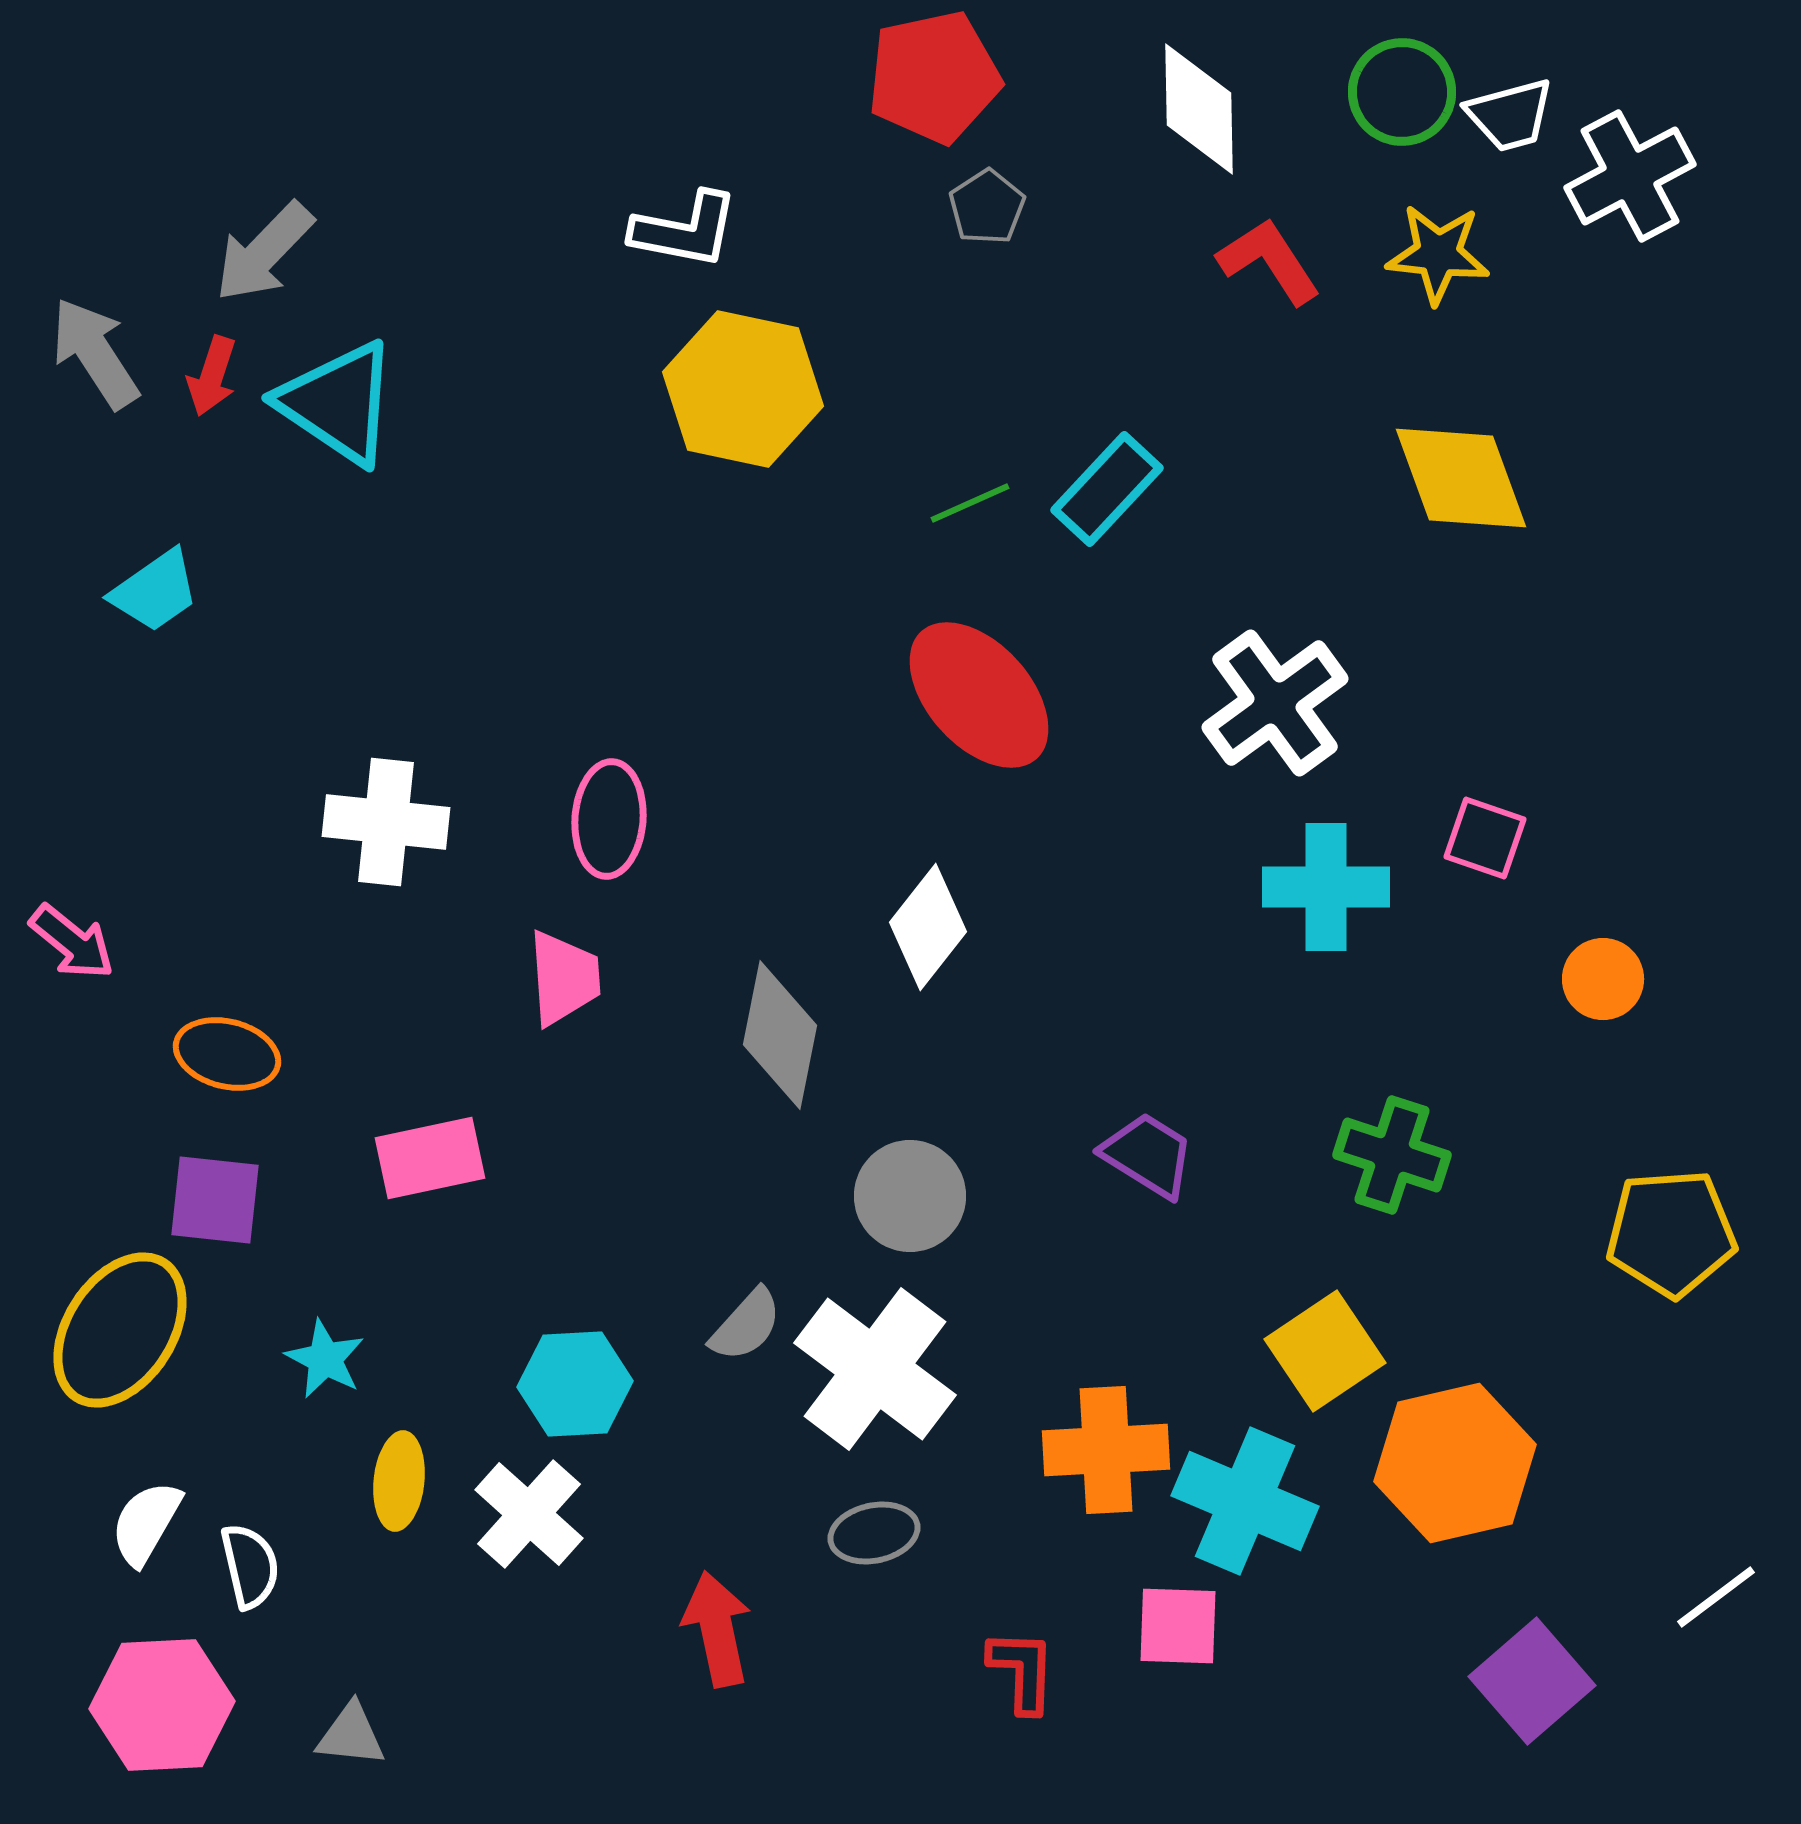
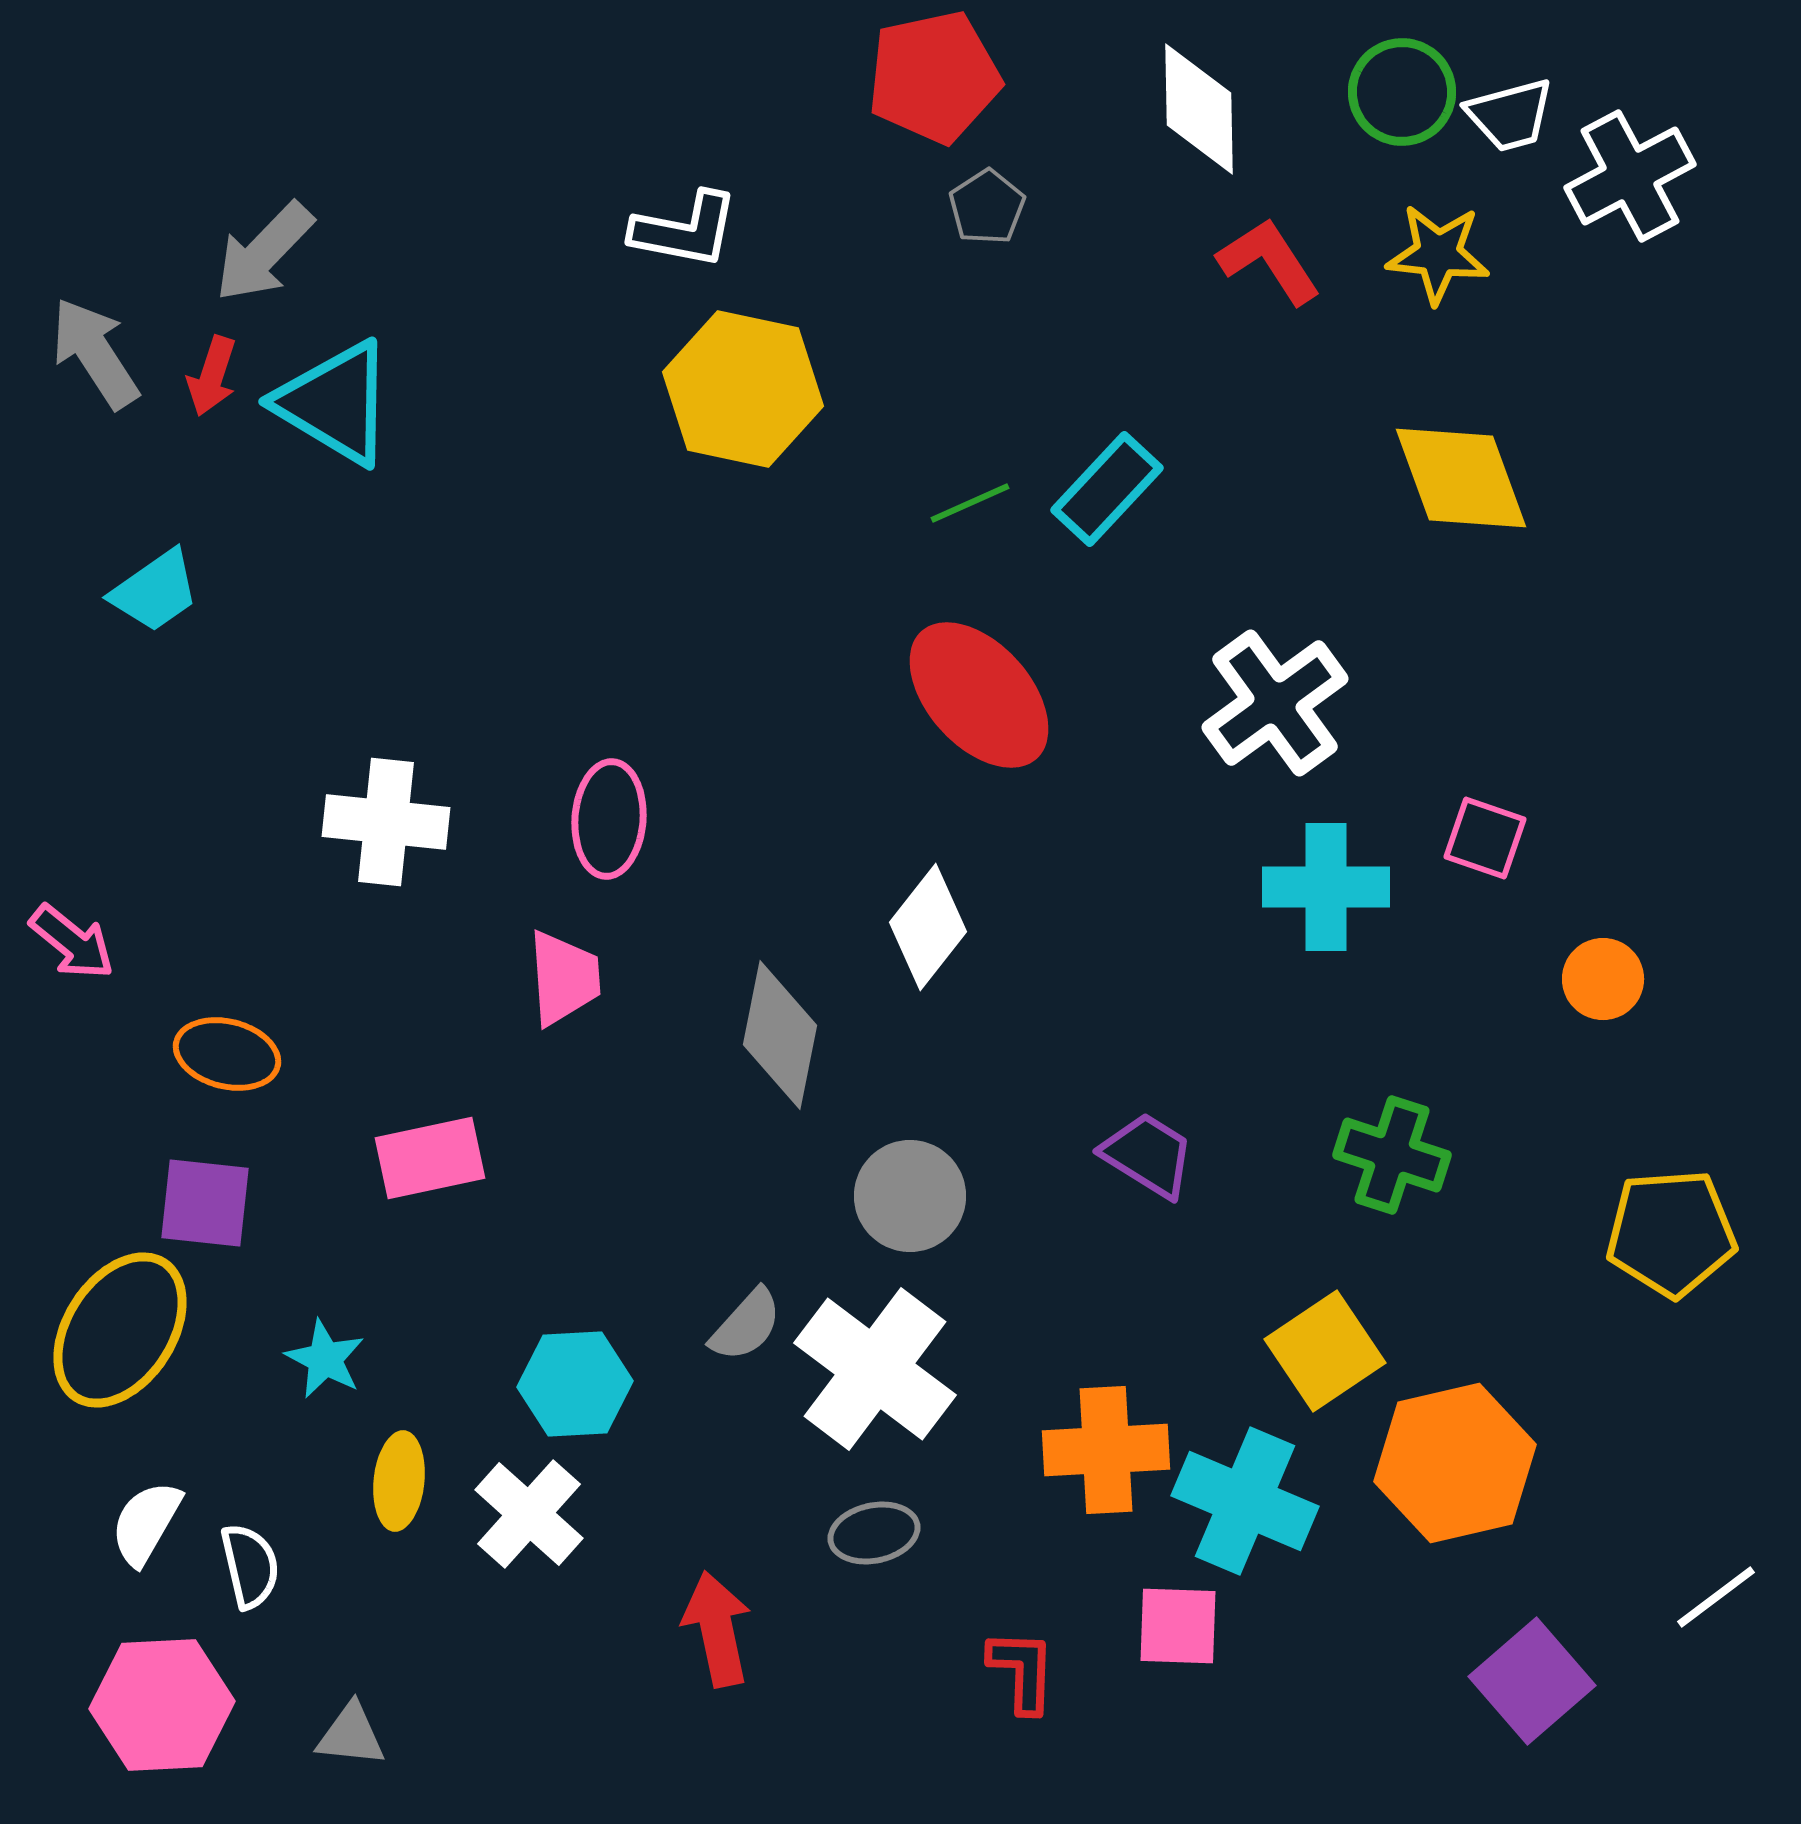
cyan triangle at (338, 403): moved 3 px left; rotated 3 degrees counterclockwise
purple square at (215, 1200): moved 10 px left, 3 px down
